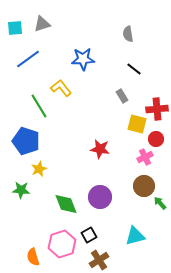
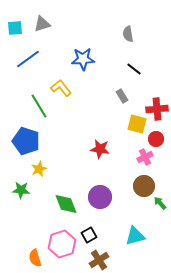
orange semicircle: moved 2 px right, 1 px down
